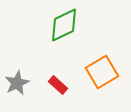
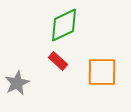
orange square: rotated 32 degrees clockwise
red rectangle: moved 24 px up
